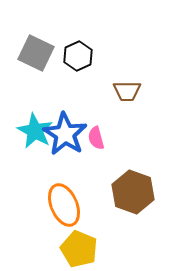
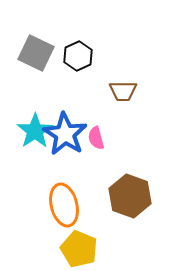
brown trapezoid: moved 4 px left
cyan star: rotated 9 degrees clockwise
brown hexagon: moved 3 px left, 4 px down
orange ellipse: rotated 9 degrees clockwise
